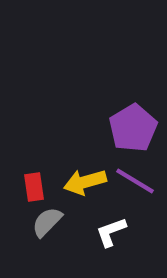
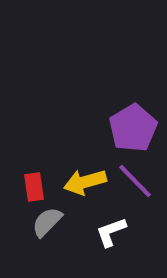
purple line: rotated 15 degrees clockwise
